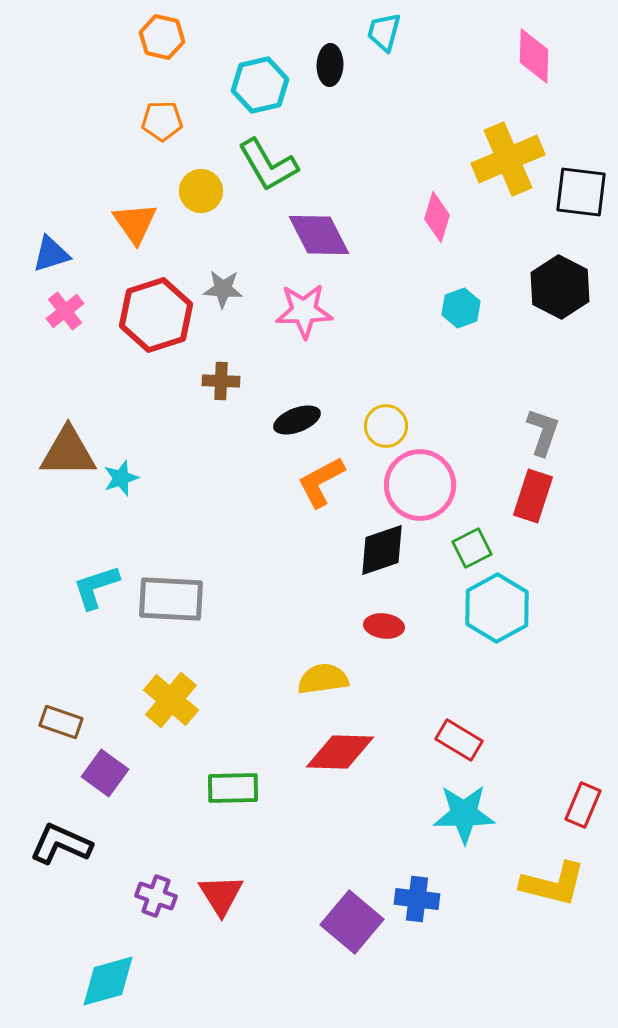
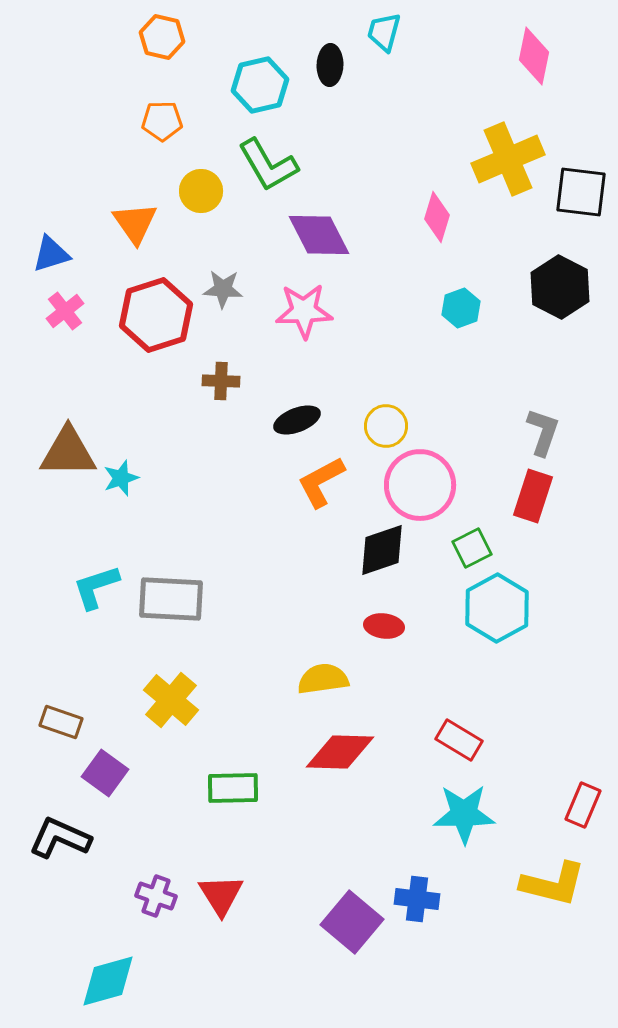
pink diamond at (534, 56): rotated 10 degrees clockwise
black L-shape at (61, 844): moved 1 px left, 6 px up
